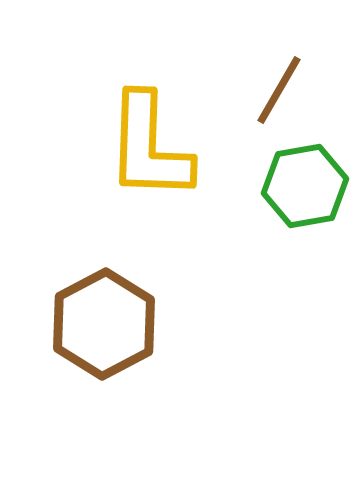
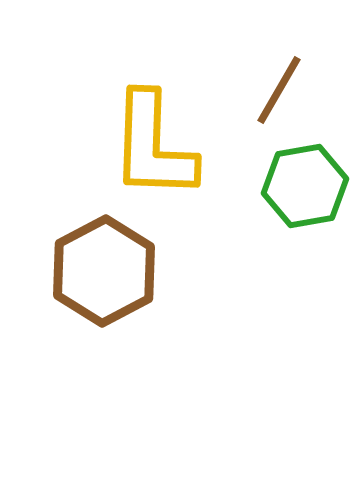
yellow L-shape: moved 4 px right, 1 px up
brown hexagon: moved 53 px up
